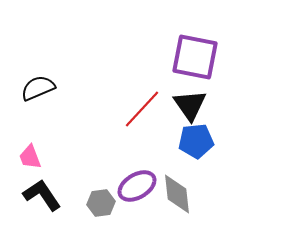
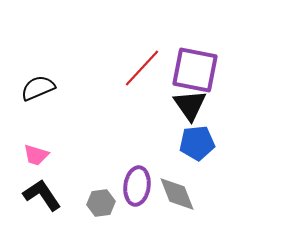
purple square: moved 13 px down
red line: moved 41 px up
blue pentagon: moved 1 px right, 2 px down
pink trapezoid: moved 6 px right, 2 px up; rotated 52 degrees counterclockwise
purple ellipse: rotated 51 degrees counterclockwise
gray diamond: rotated 15 degrees counterclockwise
